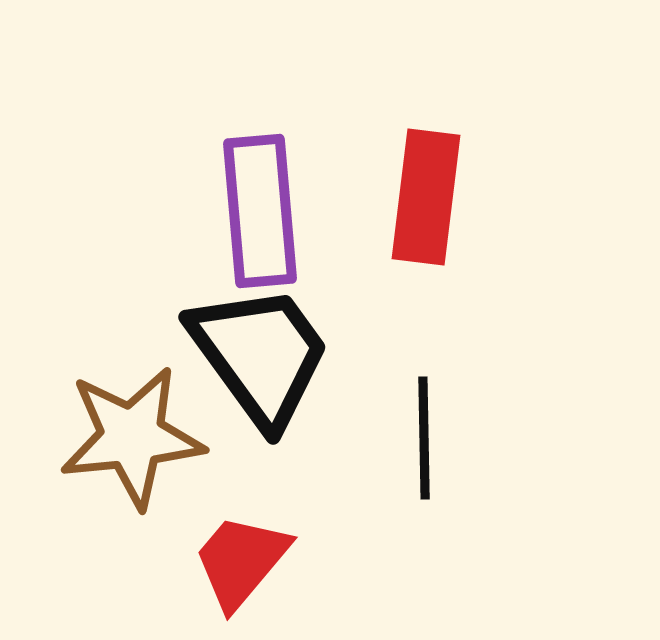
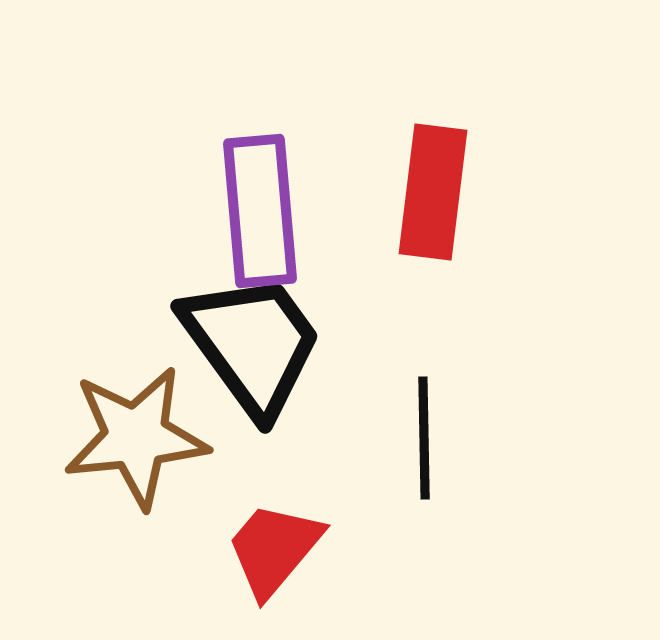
red rectangle: moved 7 px right, 5 px up
black trapezoid: moved 8 px left, 11 px up
brown star: moved 4 px right
red trapezoid: moved 33 px right, 12 px up
